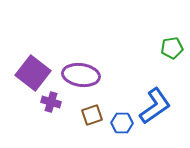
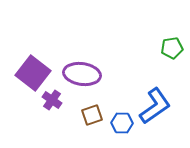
purple ellipse: moved 1 px right, 1 px up
purple cross: moved 1 px right, 2 px up; rotated 18 degrees clockwise
